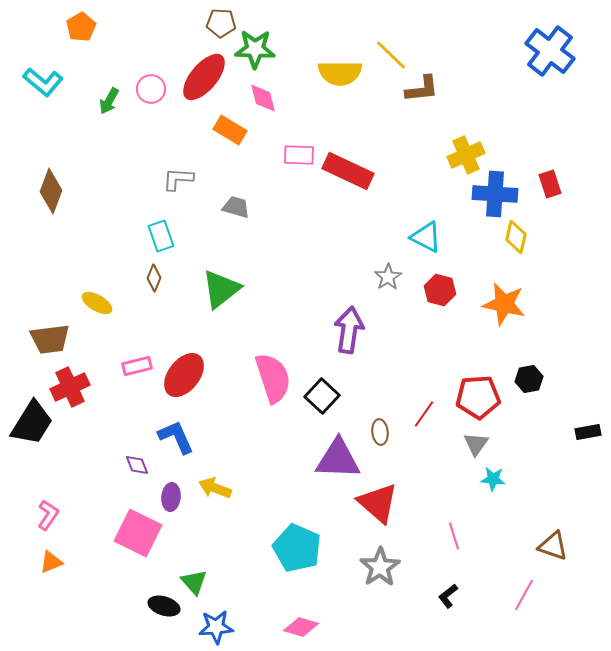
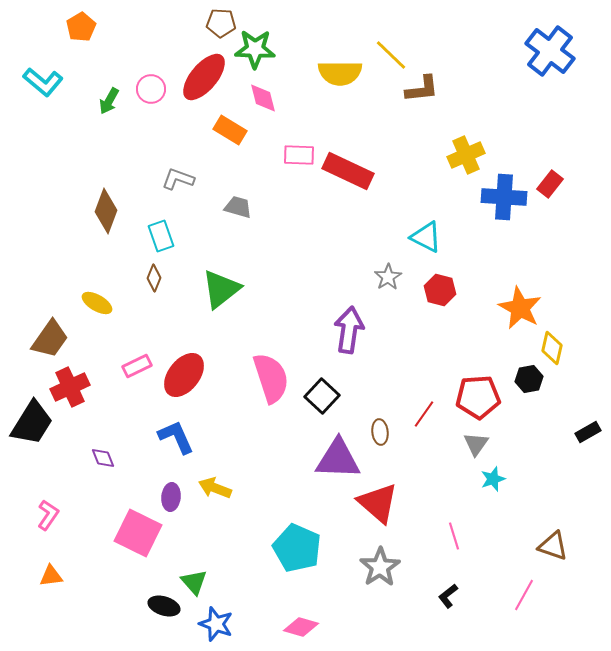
gray L-shape at (178, 179): rotated 16 degrees clockwise
red rectangle at (550, 184): rotated 56 degrees clockwise
brown diamond at (51, 191): moved 55 px right, 20 px down
blue cross at (495, 194): moved 9 px right, 3 px down
gray trapezoid at (236, 207): moved 2 px right
yellow diamond at (516, 237): moved 36 px right, 111 px down
orange star at (504, 304): moved 16 px right, 4 px down; rotated 15 degrees clockwise
brown trapezoid at (50, 339): rotated 48 degrees counterclockwise
pink rectangle at (137, 366): rotated 12 degrees counterclockwise
pink semicircle at (273, 378): moved 2 px left
black rectangle at (588, 432): rotated 20 degrees counterclockwise
purple diamond at (137, 465): moved 34 px left, 7 px up
cyan star at (493, 479): rotated 25 degrees counterclockwise
orange triangle at (51, 562): moved 14 px down; rotated 15 degrees clockwise
blue star at (216, 627): moved 3 px up; rotated 24 degrees clockwise
